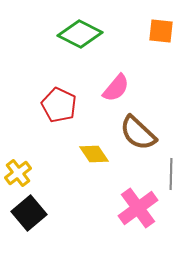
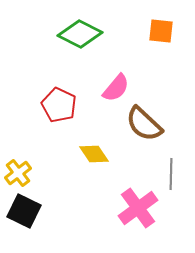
brown semicircle: moved 6 px right, 9 px up
black square: moved 5 px left, 2 px up; rotated 24 degrees counterclockwise
